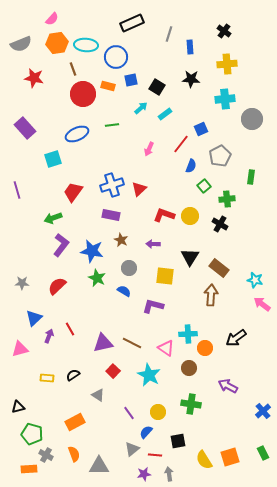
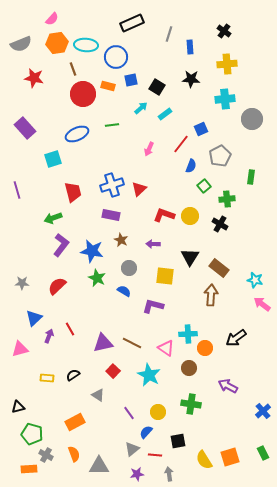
red trapezoid at (73, 192): rotated 130 degrees clockwise
purple star at (144, 474): moved 7 px left
